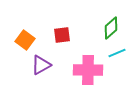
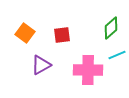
orange square: moved 7 px up
cyan line: moved 2 px down
